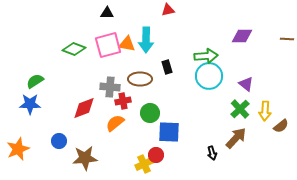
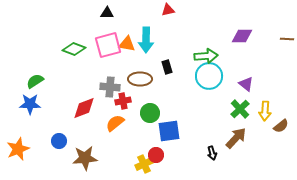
blue square: moved 1 px up; rotated 10 degrees counterclockwise
